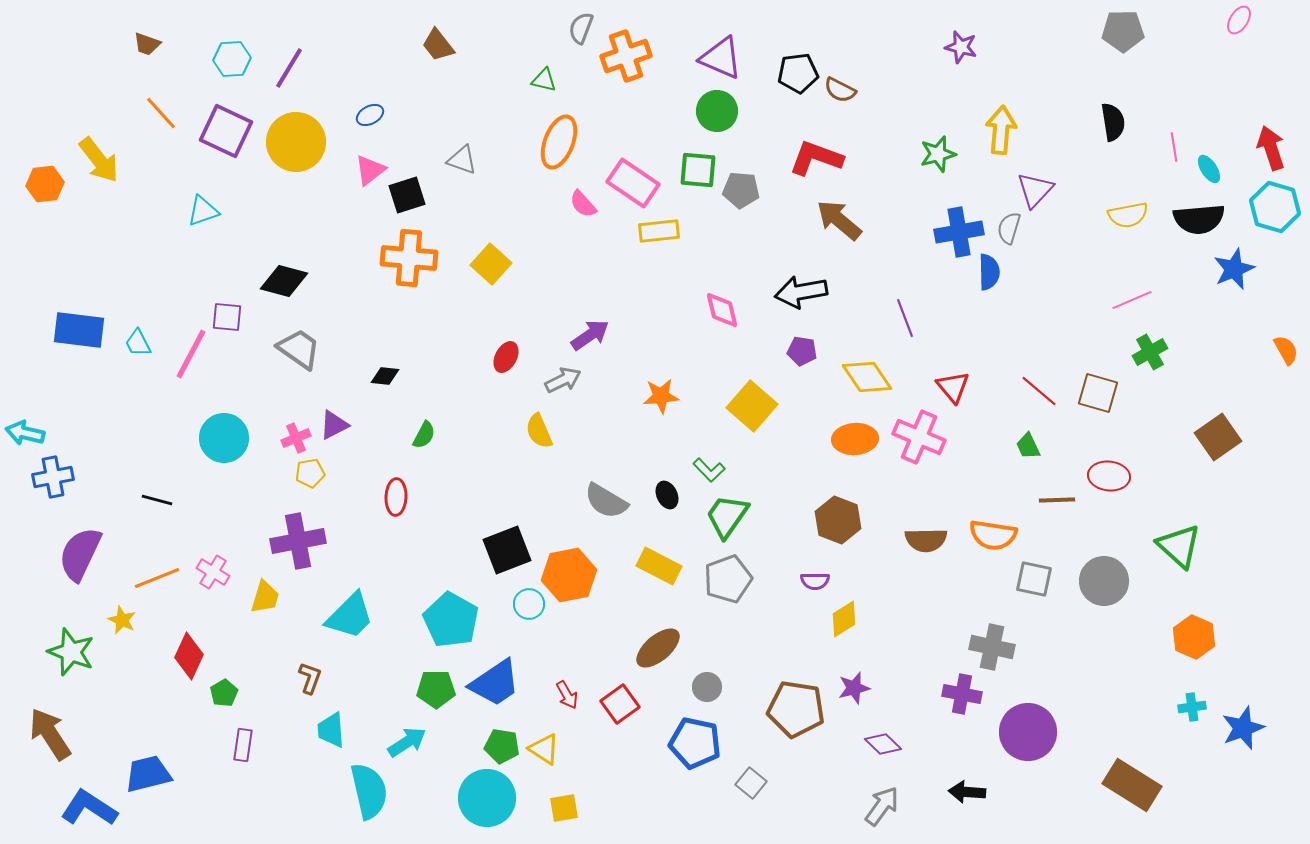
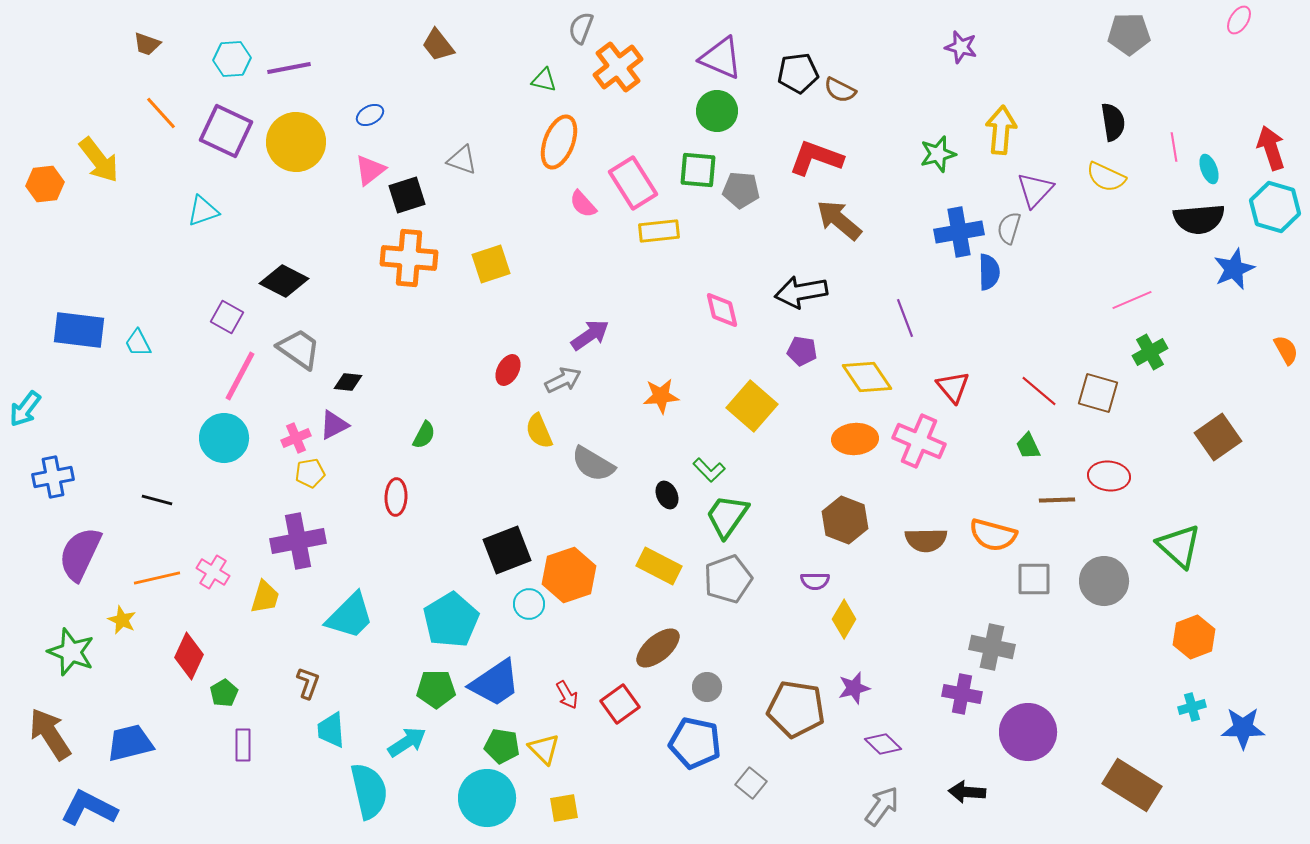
gray pentagon at (1123, 31): moved 6 px right, 3 px down
orange cross at (626, 56): moved 8 px left, 11 px down; rotated 18 degrees counterclockwise
purple line at (289, 68): rotated 48 degrees clockwise
cyan ellipse at (1209, 169): rotated 12 degrees clockwise
pink rectangle at (633, 183): rotated 24 degrees clockwise
yellow semicircle at (1128, 215): moved 22 px left, 38 px up; rotated 36 degrees clockwise
yellow square at (491, 264): rotated 30 degrees clockwise
black diamond at (284, 281): rotated 12 degrees clockwise
purple square at (227, 317): rotated 24 degrees clockwise
pink line at (191, 354): moved 49 px right, 22 px down
red ellipse at (506, 357): moved 2 px right, 13 px down
black diamond at (385, 376): moved 37 px left, 6 px down
cyan arrow at (25, 433): moved 24 px up; rotated 66 degrees counterclockwise
pink cross at (919, 437): moved 4 px down
gray semicircle at (606, 501): moved 13 px left, 37 px up
brown hexagon at (838, 520): moved 7 px right
orange semicircle at (993, 535): rotated 6 degrees clockwise
orange hexagon at (569, 575): rotated 8 degrees counterclockwise
orange line at (157, 578): rotated 9 degrees clockwise
gray square at (1034, 579): rotated 12 degrees counterclockwise
yellow diamond at (844, 619): rotated 27 degrees counterclockwise
cyan pentagon at (451, 620): rotated 12 degrees clockwise
orange hexagon at (1194, 637): rotated 15 degrees clockwise
brown L-shape at (310, 678): moved 2 px left, 5 px down
cyan cross at (1192, 707): rotated 8 degrees counterclockwise
blue star at (1243, 728): rotated 21 degrees clockwise
purple rectangle at (243, 745): rotated 8 degrees counterclockwise
yellow triangle at (544, 749): rotated 12 degrees clockwise
blue trapezoid at (148, 774): moved 18 px left, 31 px up
blue L-shape at (89, 808): rotated 6 degrees counterclockwise
